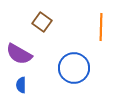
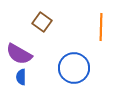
blue semicircle: moved 8 px up
